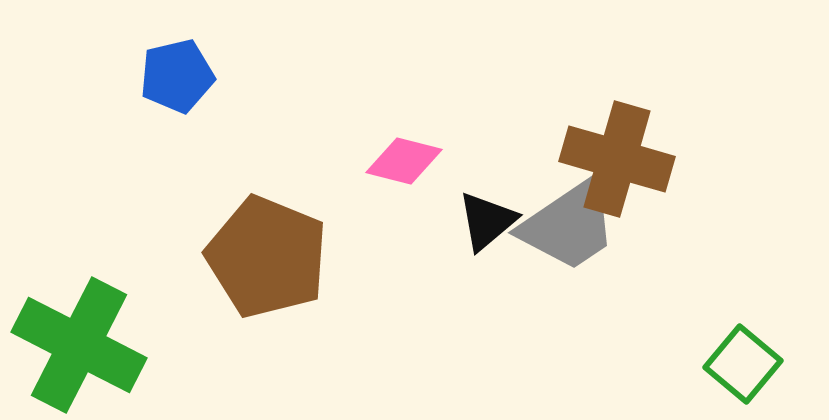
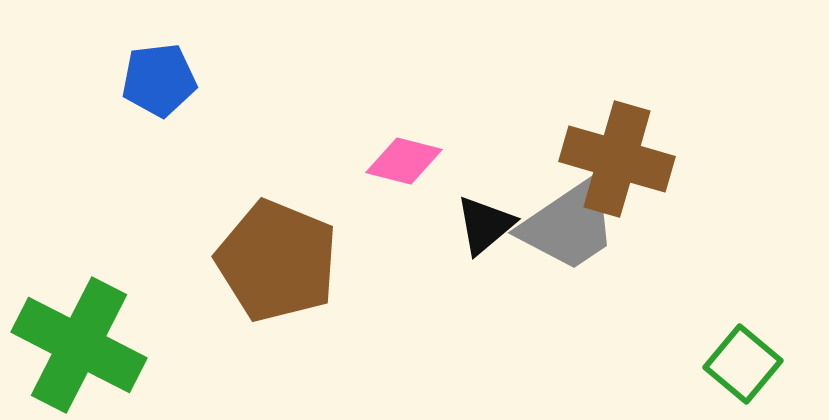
blue pentagon: moved 18 px left, 4 px down; rotated 6 degrees clockwise
black triangle: moved 2 px left, 4 px down
brown pentagon: moved 10 px right, 4 px down
